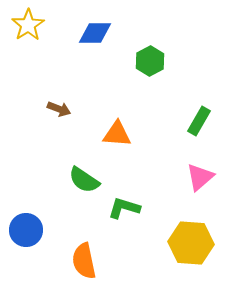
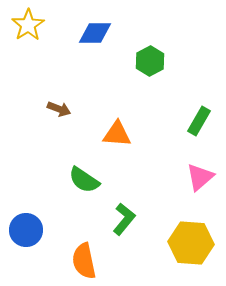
green L-shape: moved 11 px down; rotated 112 degrees clockwise
